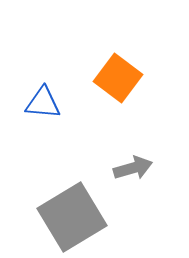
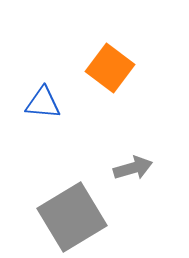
orange square: moved 8 px left, 10 px up
